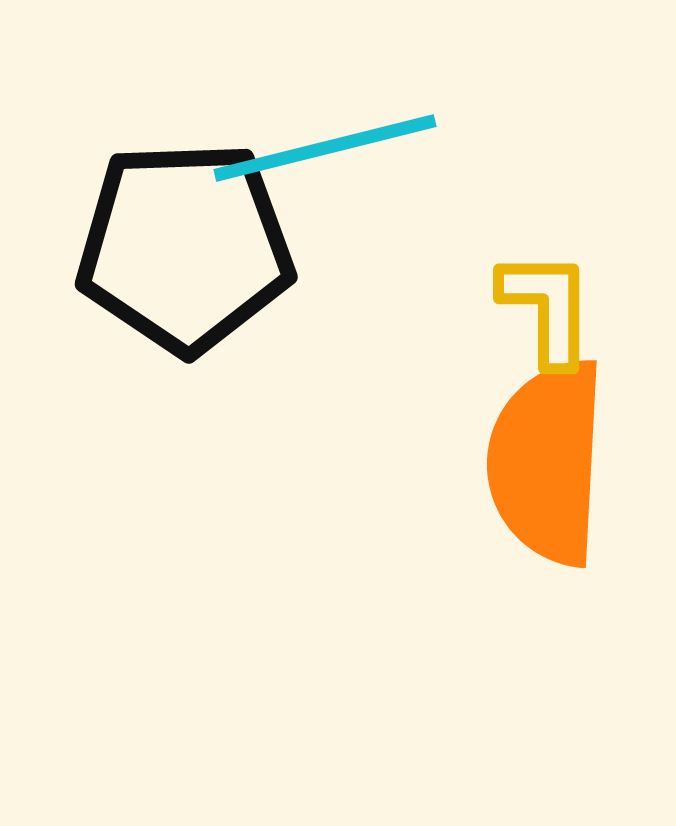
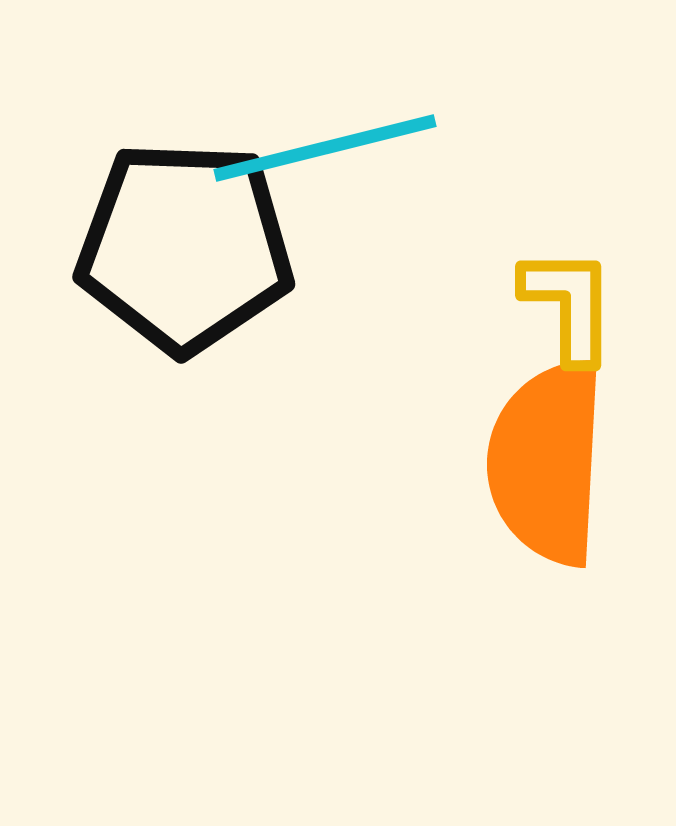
black pentagon: rotated 4 degrees clockwise
yellow L-shape: moved 22 px right, 3 px up
